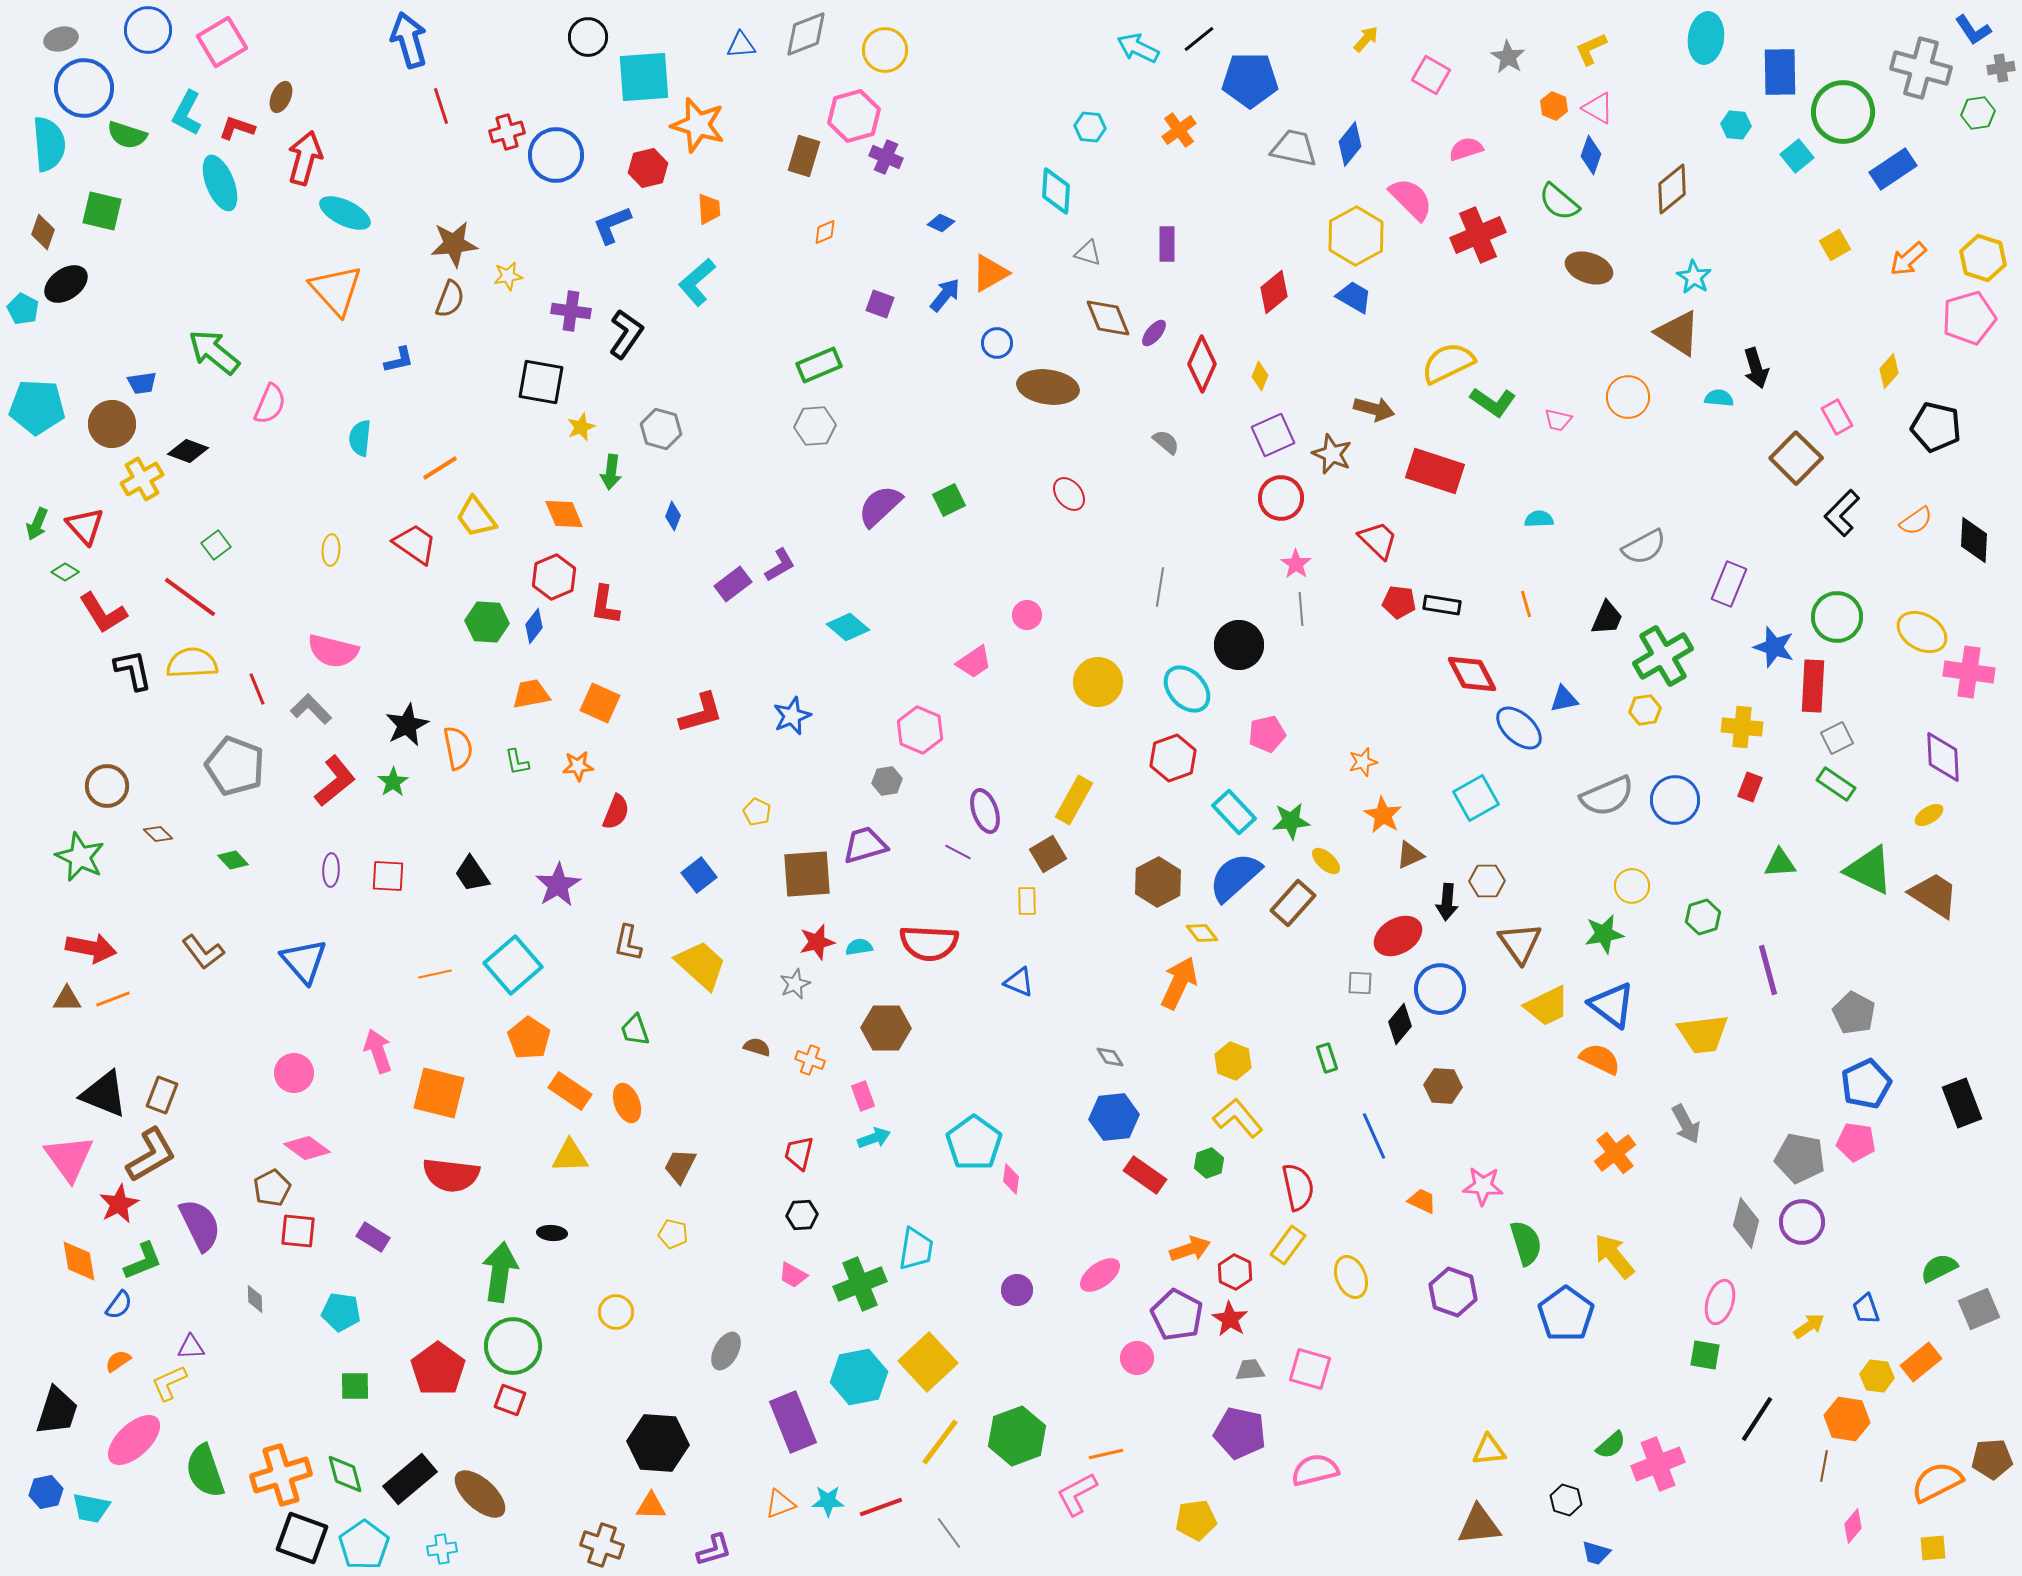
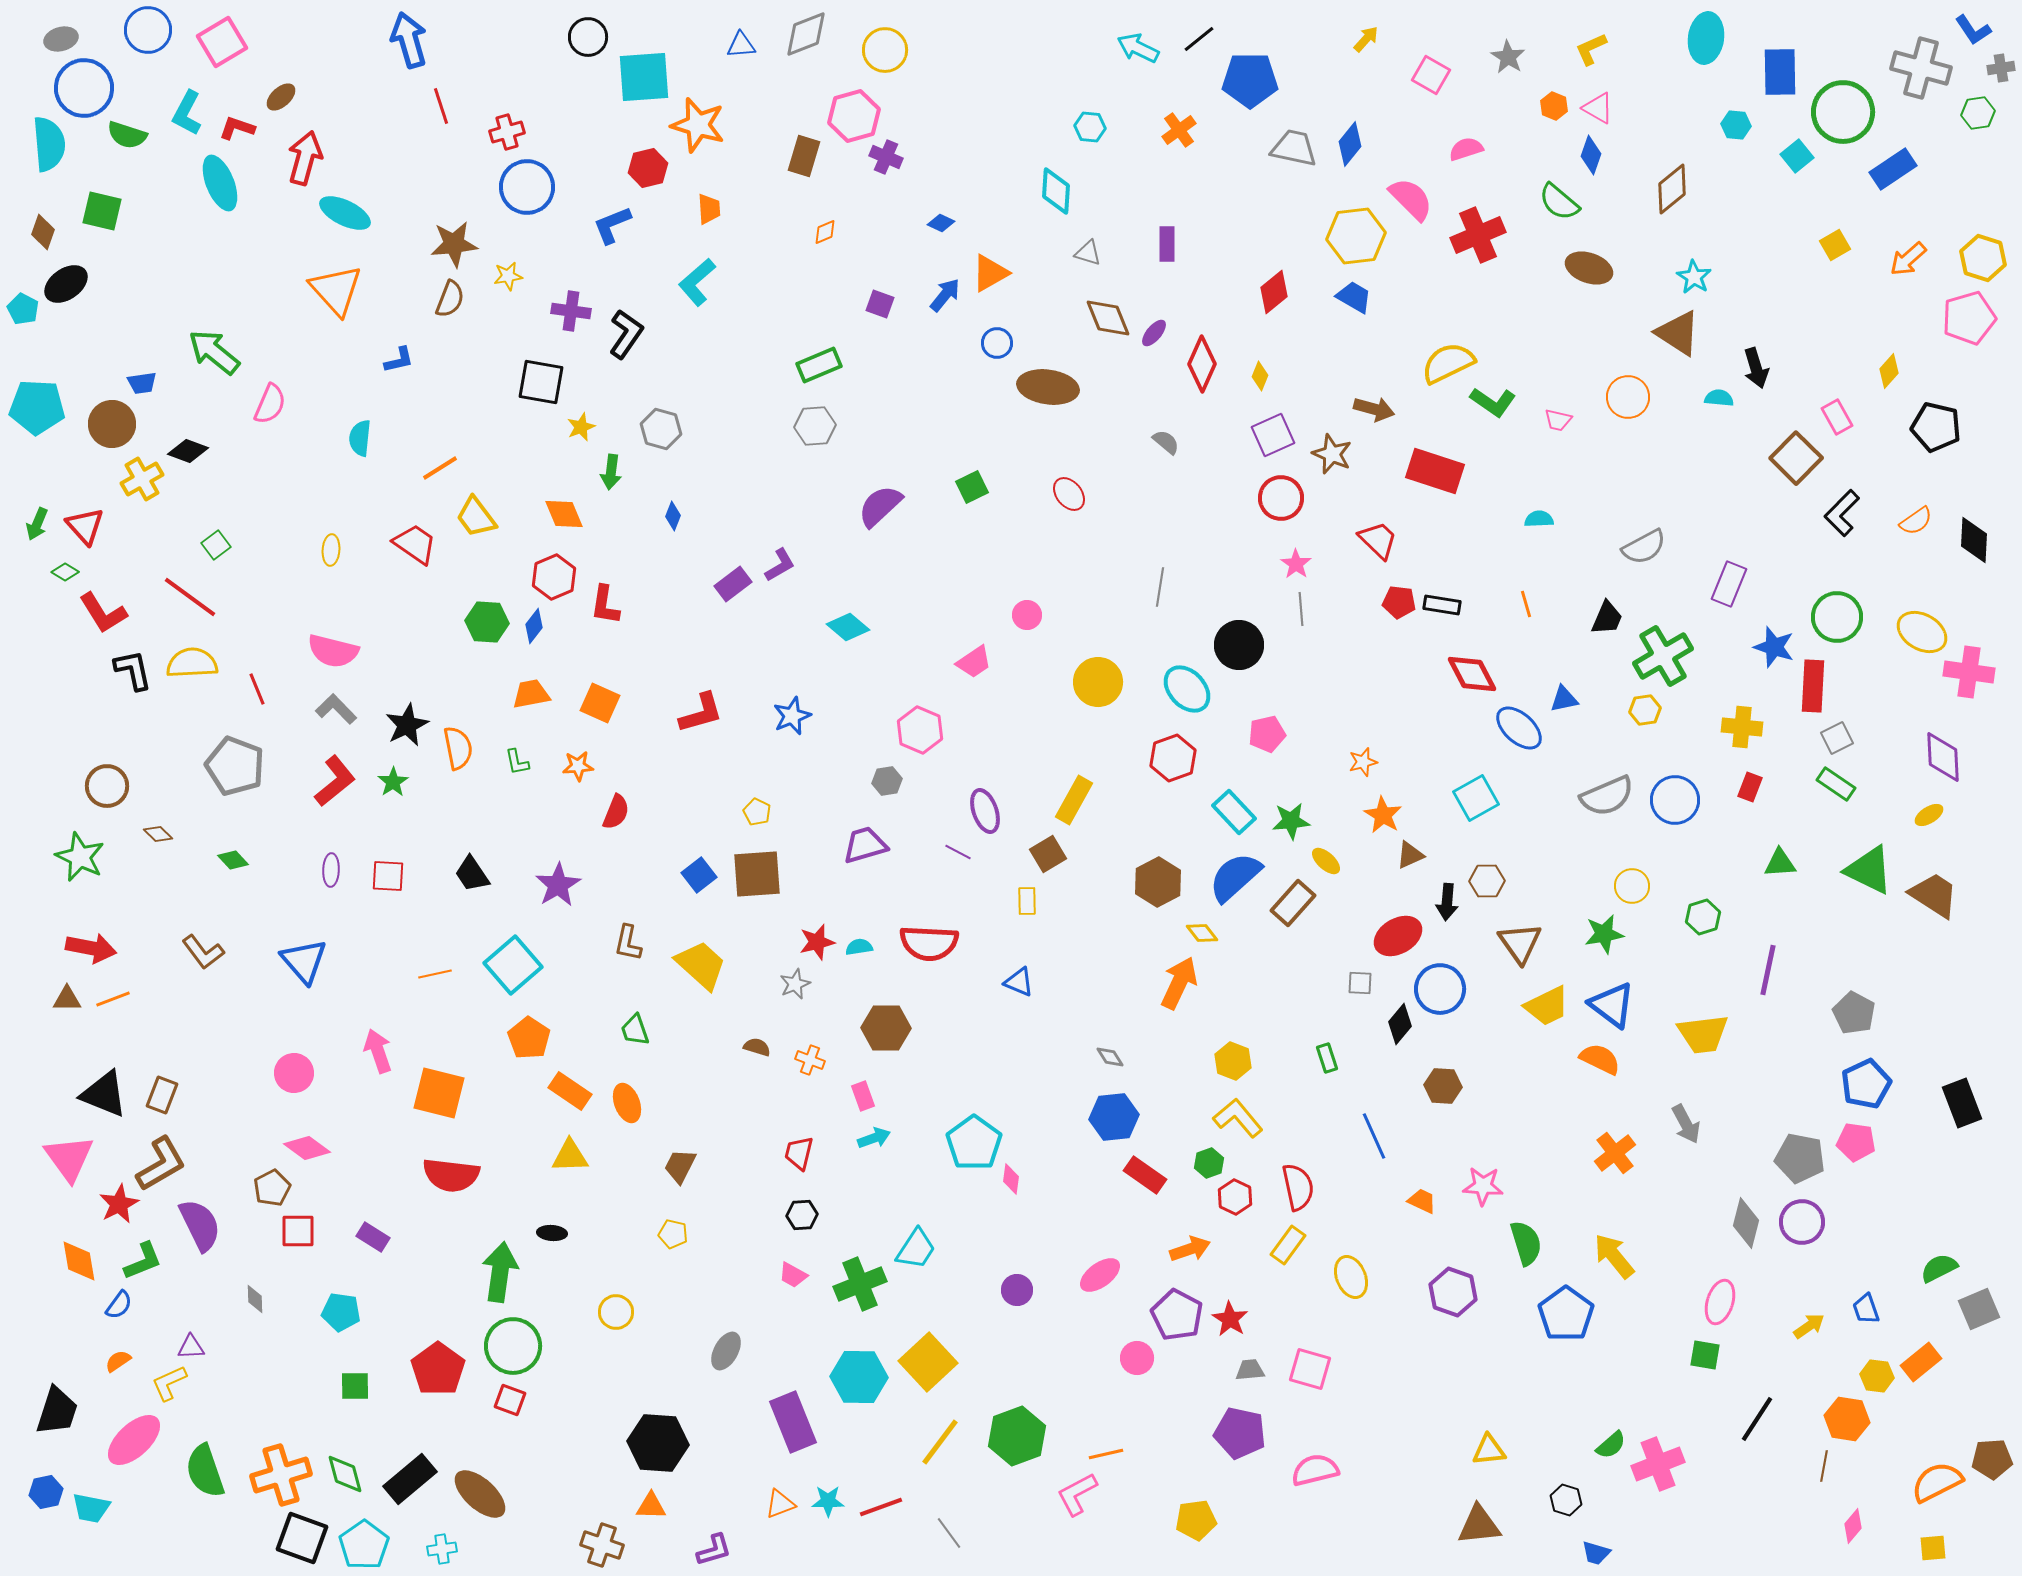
brown ellipse at (281, 97): rotated 24 degrees clockwise
blue circle at (556, 155): moved 29 px left, 32 px down
yellow hexagon at (1356, 236): rotated 22 degrees clockwise
green square at (949, 500): moved 23 px right, 13 px up
gray L-shape at (311, 709): moved 25 px right
brown square at (807, 874): moved 50 px left
purple line at (1768, 970): rotated 27 degrees clockwise
brown L-shape at (151, 1155): moved 10 px right, 9 px down
red square at (298, 1231): rotated 6 degrees counterclockwise
cyan trapezoid at (916, 1249): rotated 24 degrees clockwise
red hexagon at (1235, 1272): moved 75 px up
cyan hexagon at (859, 1377): rotated 12 degrees clockwise
